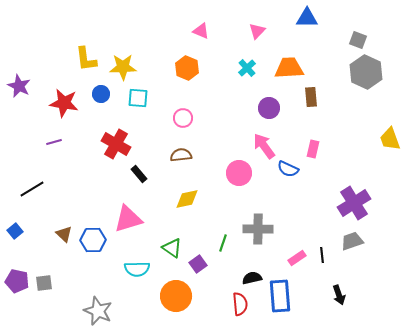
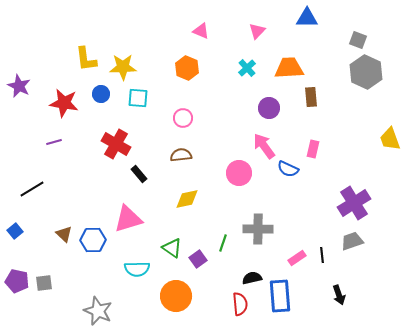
purple square at (198, 264): moved 5 px up
